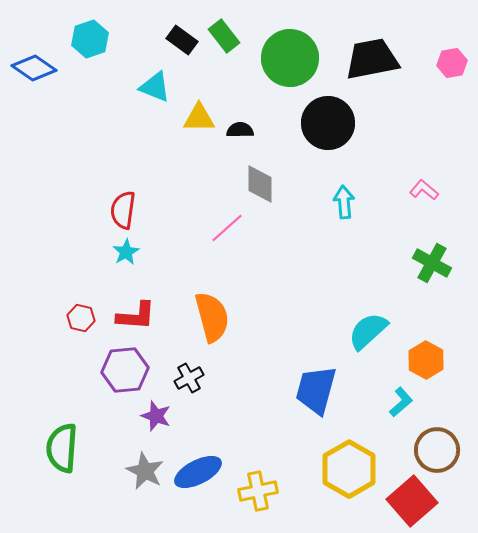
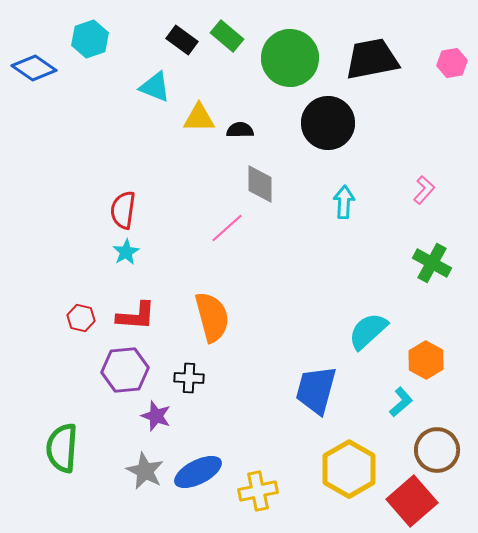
green rectangle: moved 3 px right; rotated 12 degrees counterclockwise
pink L-shape: rotated 92 degrees clockwise
cyan arrow: rotated 8 degrees clockwise
black cross: rotated 32 degrees clockwise
